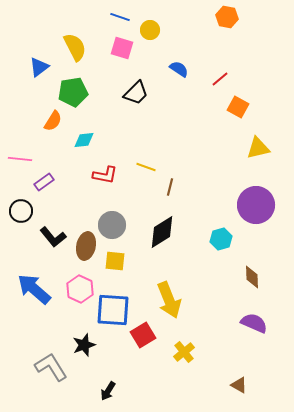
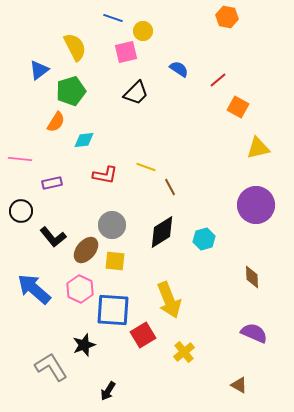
blue line: moved 7 px left, 1 px down
yellow circle: moved 7 px left, 1 px down
pink square: moved 4 px right, 4 px down; rotated 30 degrees counterclockwise
blue triangle: moved 3 px down
red line: moved 2 px left, 1 px down
green pentagon: moved 2 px left, 1 px up; rotated 8 degrees counterclockwise
orange semicircle: moved 3 px right, 1 px down
purple rectangle: moved 8 px right, 1 px down; rotated 24 degrees clockwise
brown line: rotated 42 degrees counterclockwise
cyan hexagon: moved 17 px left
brown ellipse: moved 4 px down; rotated 28 degrees clockwise
purple semicircle: moved 10 px down
